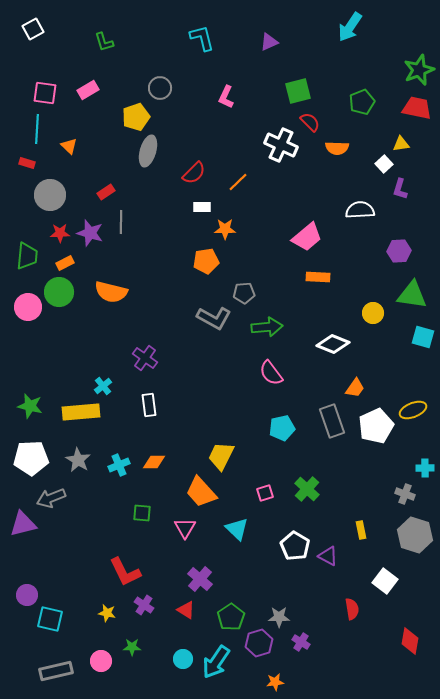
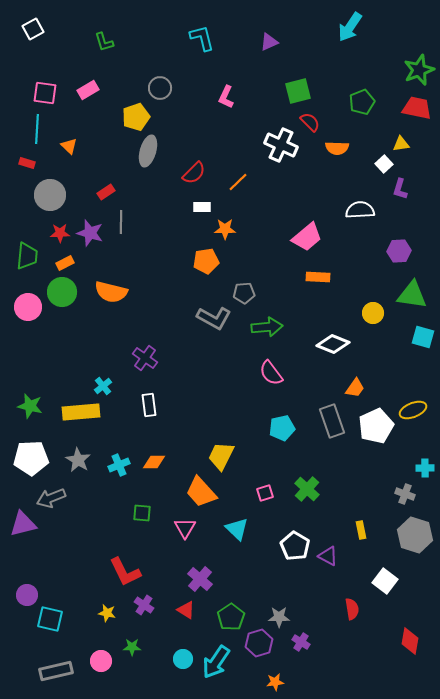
green circle at (59, 292): moved 3 px right
